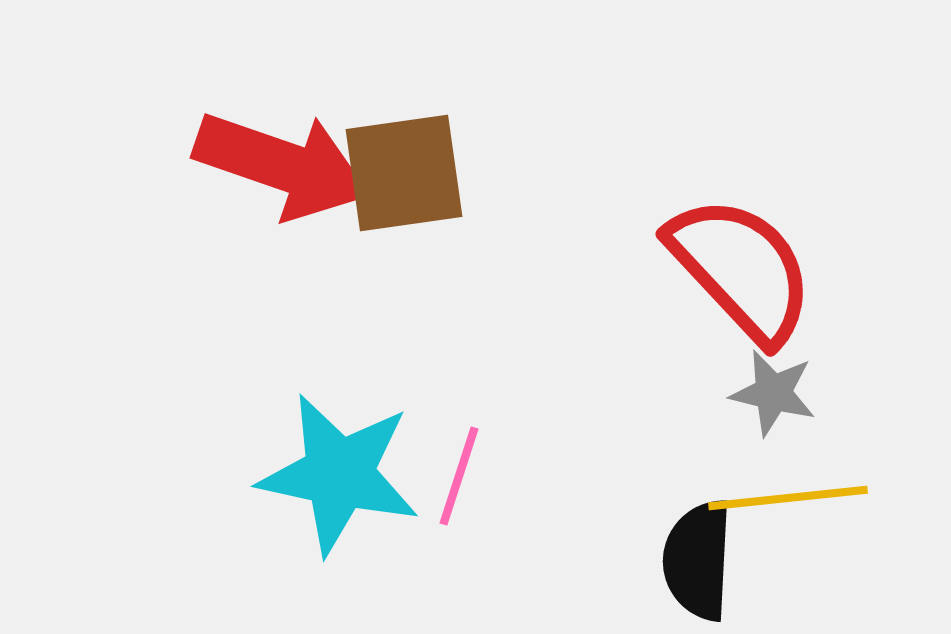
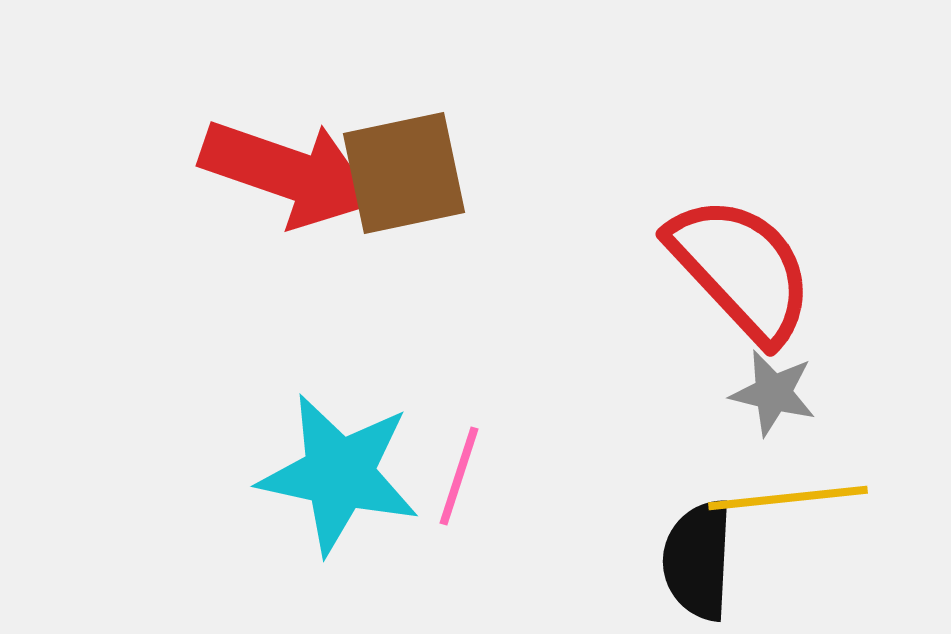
red arrow: moved 6 px right, 8 px down
brown square: rotated 4 degrees counterclockwise
